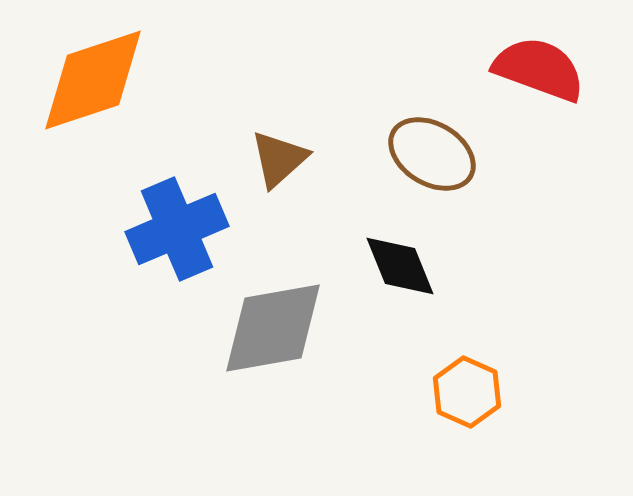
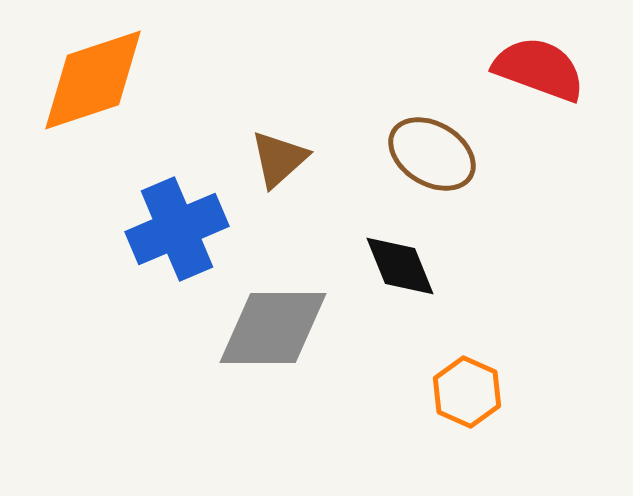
gray diamond: rotated 10 degrees clockwise
